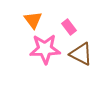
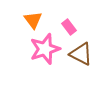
pink star: rotated 16 degrees counterclockwise
